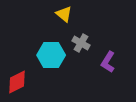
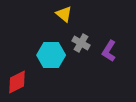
purple L-shape: moved 1 px right, 11 px up
